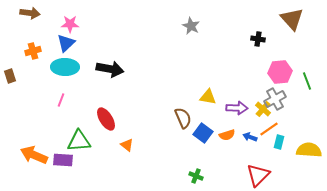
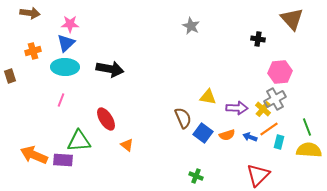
green line: moved 46 px down
